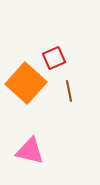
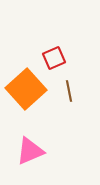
orange square: moved 6 px down; rotated 6 degrees clockwise
pink triangle: rotated 36 degrees counterclockwise
